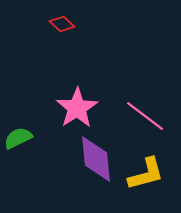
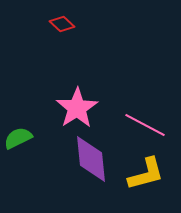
pink line: moved 9 px down; rotated 9 degrees counterclockwise
purple diamond: moved 5 px left
